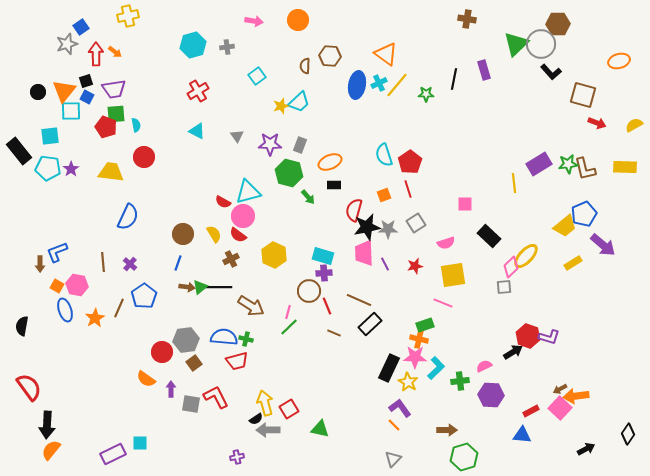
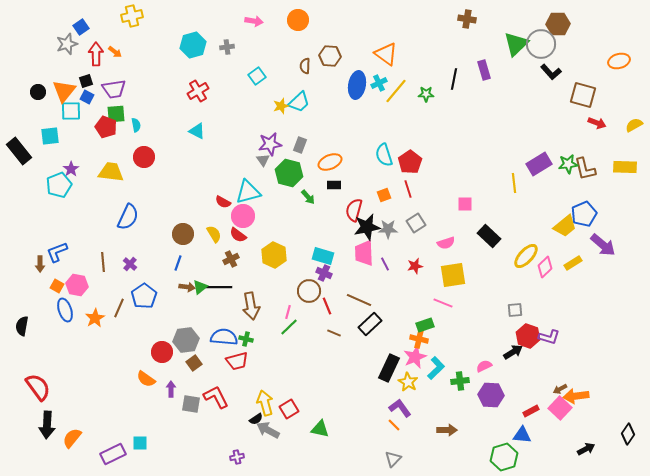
yellow cross at (128, 16): moved 4 px right
yellow line at (397, 85): moved 1 px left, 6 px down
gray triangle at (237, 136): moved 26 px right, 24 px down
purple star at (270, 144): rotated 10 degrees counterclockwise
cyan pentagon at (48, 168): moved 11 px right, 17 px down; rotated 30 degrees counterclockwise
pink diamond at (511, 267): moved 34 px right
purple cross at (324, 273): rotated 28 degrees clockwise
gray square at (504, 287): moved 11 px right, 23 px down
brown arrow at (251, 306): rotated 48 degrees clockwise
pink star at (415, 357): rotated 25 degrees counterclockwise
red semicircle at (29, 387): moved 9 px right
gray arrow at (268, 430): rotated 30 degrees clockwise
orange semicircle at (51, 450): moved 21 px right, 12 px up
green hexagon at (464, 457): moved 40 px right
